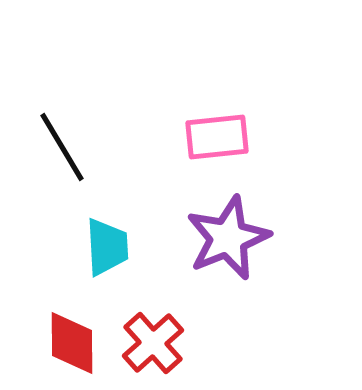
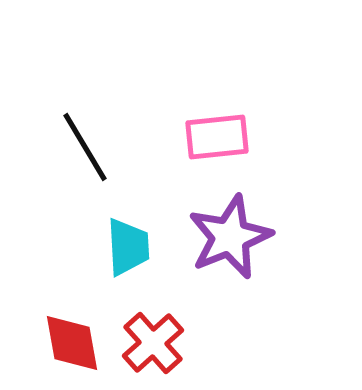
black line: moved 23 px right
purple star: moved 2 px right, 1 px up
cyan trapezoid: moved 21 px right
red diamond: rotated 10 degrees counterclockwise
